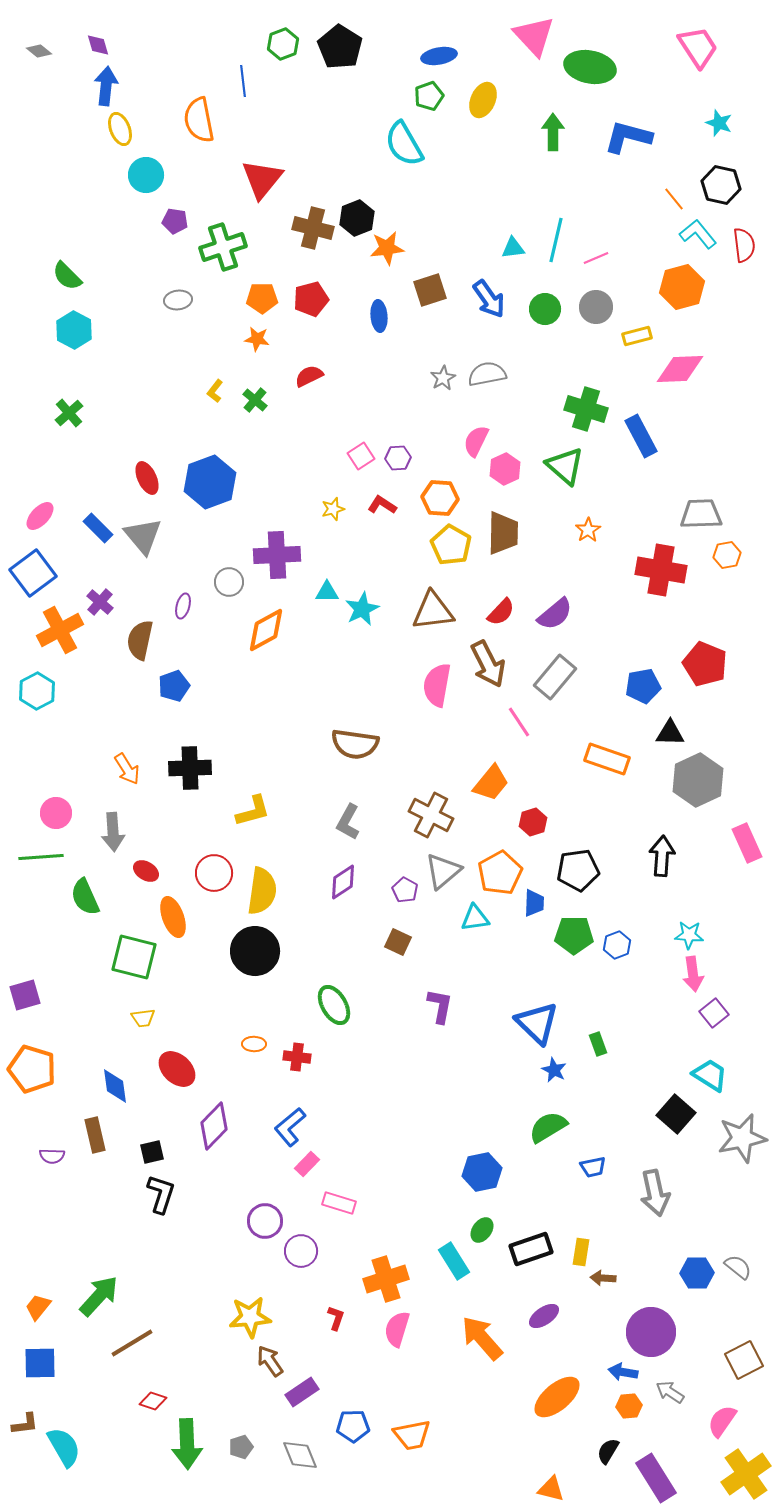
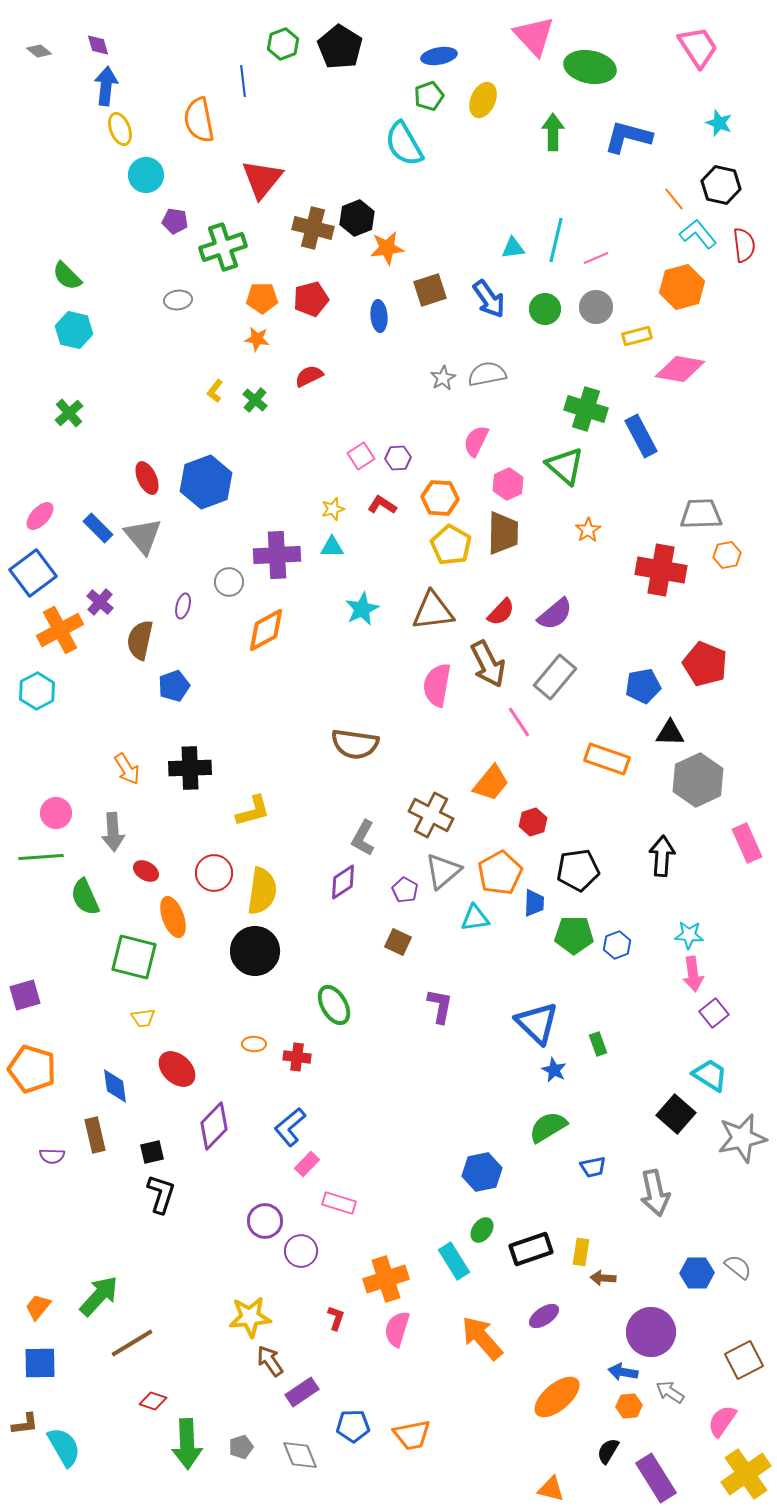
cyan hexagon at (74, 330): rotated 15 degrees counterclockwise
pink diamond at (680, 369): rotated 12 degrees clockwise
pink hexagon at (505, 469): moved 3 px right, 15 px down
blue hexagon at (210, 482): moved 4 px left
cyan triangle at (327, 592): moved 5 px right, 45 px up
gray L-shape at (348, 822): moved 15 px right, 16 px down
